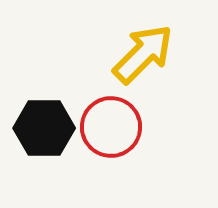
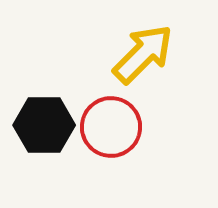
black hexagon: moved 3 px up
